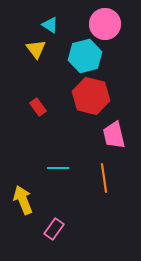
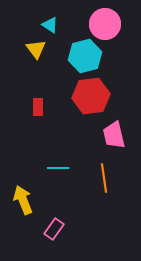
red hexagon: rotated 21 degrees counterclockwise
red rectangle: rotated 36 degrees clockwise
